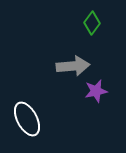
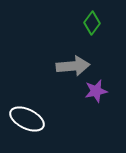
white ellipse: rotated 36 degrees counterclockwise
